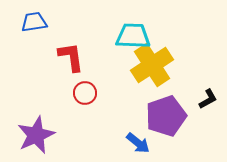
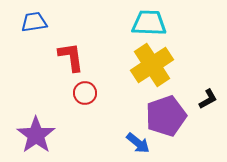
cyan trapezoid: moved 16 px right, 13 px up
purple star: rotated 12 degrees counterclockwise
